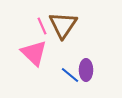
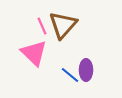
brown triangle: rotated 8 degrees clockwise
